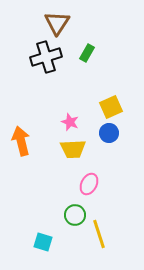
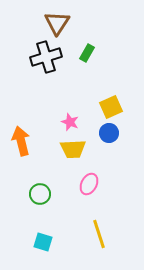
green circle: moved 35 px left, 21 px up
